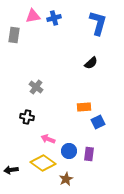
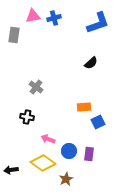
blue L-shape: rotated 55 degrees clockwise
